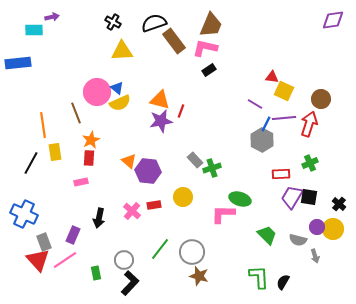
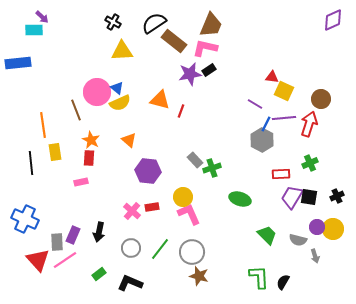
purple arrow at (52, 17): moved 10 px left; rotated 56 degrees clockwise
purple diamond at (333, 20): rotated 15 degrees counterclockwise
black semicircle at (154, 23): rotated 15 degrees counterclockwise
brown rectangle at (174, 41): rotated 15 degrees counterclockwise
brown line at (76, 113): moved 3 px up
purple star at (161, 121): moved 29 px right, 47 px up
orange star at (91, 140): rotated 18 degrees counterclockwise
orange triangle at (129, 161): moved 21 px up
black line at (31, 163): rotated 35 degrees counterclockwise
black cross at (339, 204): moved 2 px left, 8 px up; rotated 24 degrees clockwise
red rectangle at (154, 205): moved 2 px left, 2 px down
blue cross at (24, 214): moved 1 px right, 5 px down
pink L-shape at (223, 214): moved 34 px left; rotated 65 degrees clockwise
black arrow at (99, 218): moved 14 px down
gray rectangle at (44, 242): moved 13 px right; rotated 18 degrees clockwise
gray circle at (124, 260): moved 7 px right, 12 px up
green rectangle at (96, 273): moved 3 px right, 1 px down; rotated 64 degrees clockwise
black L-shape at (130, 283): rotated 110 degrees counterclockwise
